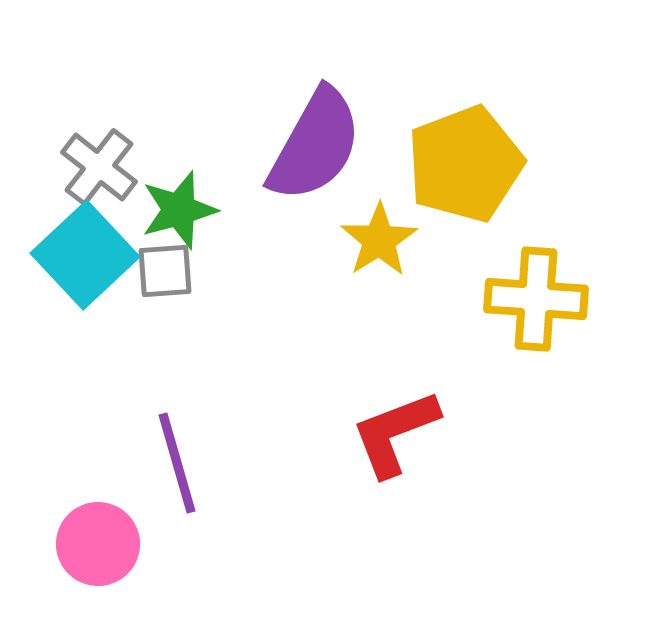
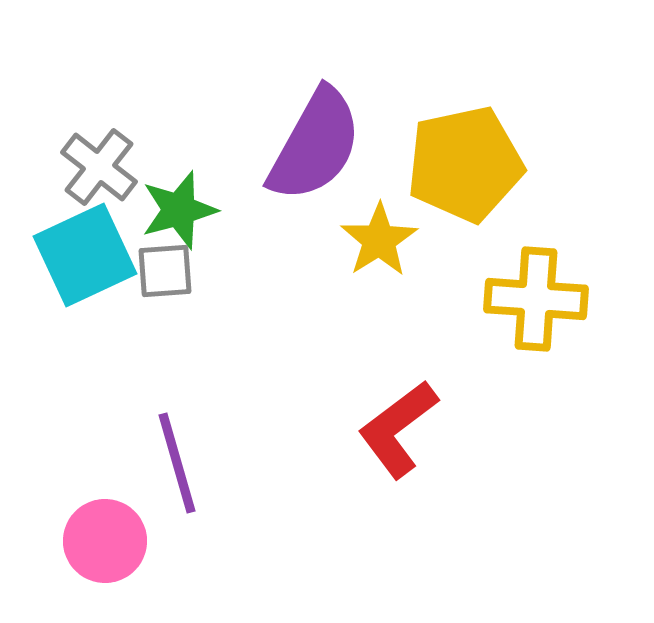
yellow pentagon: rotated 9 degrees clockwise
cyan square: rotated 18 degrees clockwise
red L-shape: moved 3 px right, 4 px up; rotated 16 degrees counterclockwise
pink circle: moved 7 px right, 3 px up
